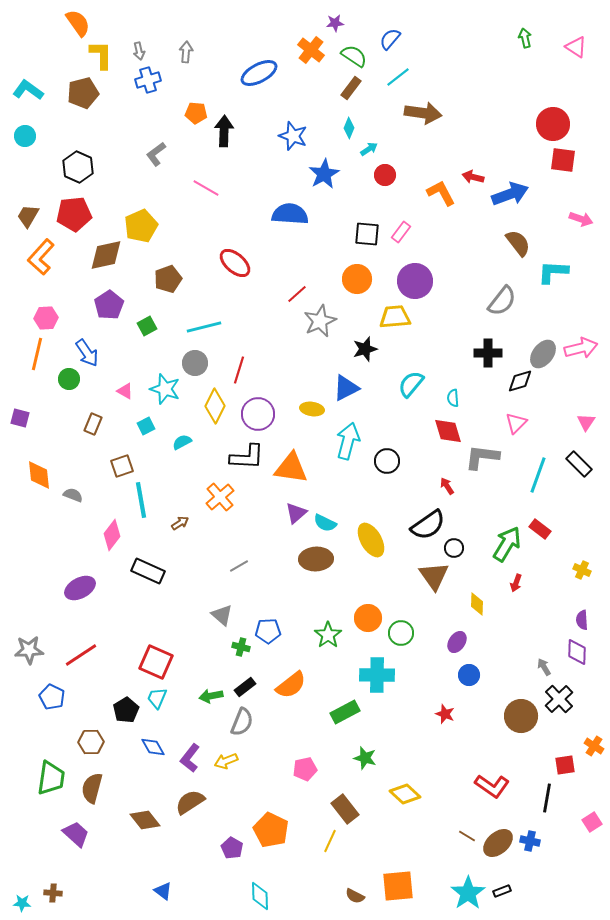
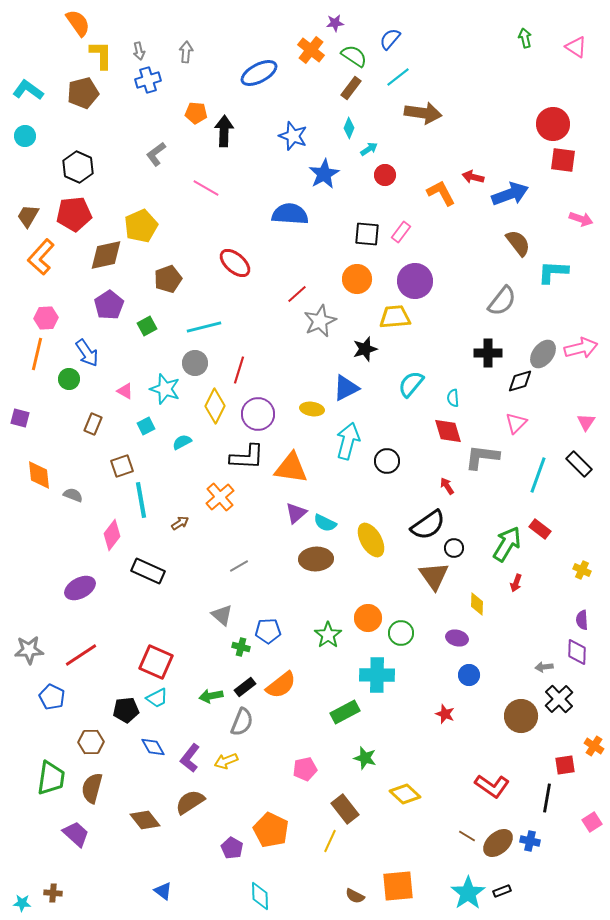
purple ellipse at (457, 642): moved 4 px up; rotated 70 degrees clockwise
gray arrow at (544, 667): rotated 66 degrees counterclockwise
orange semicircle at (291, 685): moved 10 px left
cyan trapezoid at (157, 698): rotated 140 degrees counterclockwise
black pentagon at (126, 710): rotated 25 degrees clockwise
